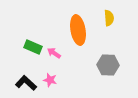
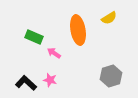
yellow semicircle: rotated 63 degrees clockwise
green rectangle: moved 1 px right, 10 px up
gray hexagon: moved 3 px right, 11 px down; rotated 20 degrees counterclockwise
